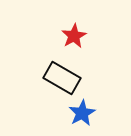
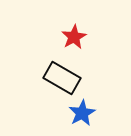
red star: moved 1 px down
